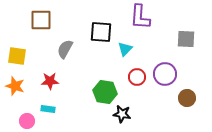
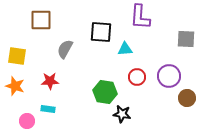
cyan triangle: rotated 42 degrees clockwise
purple circle: moved 4 px right, 2 px down
